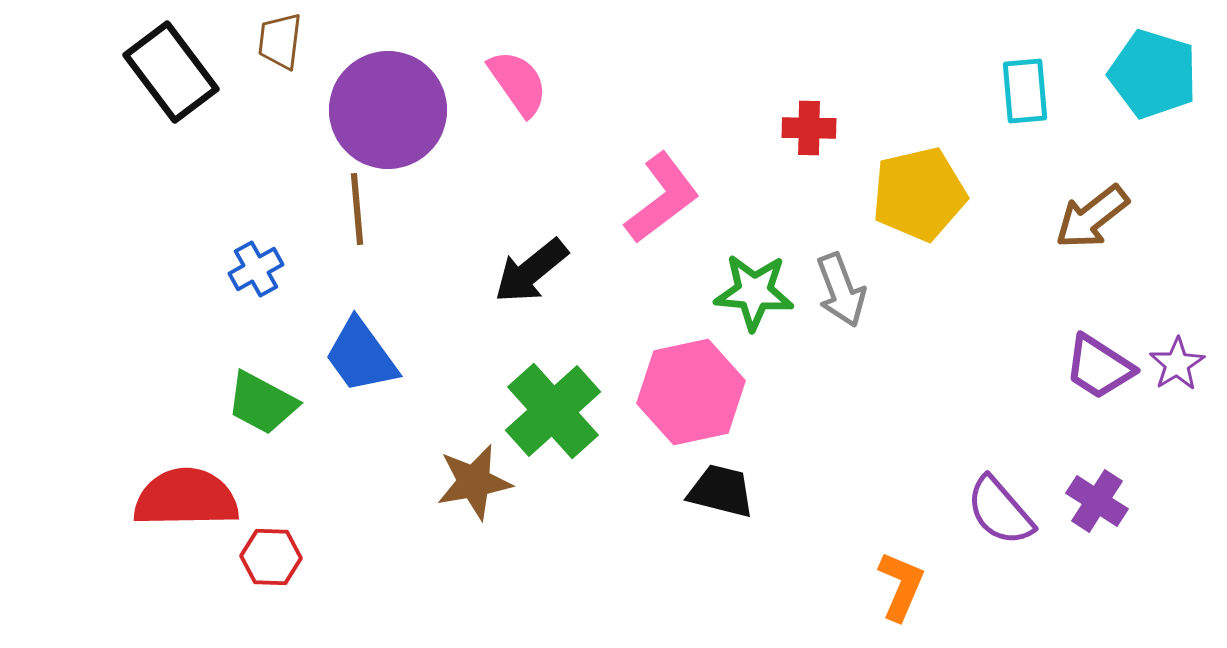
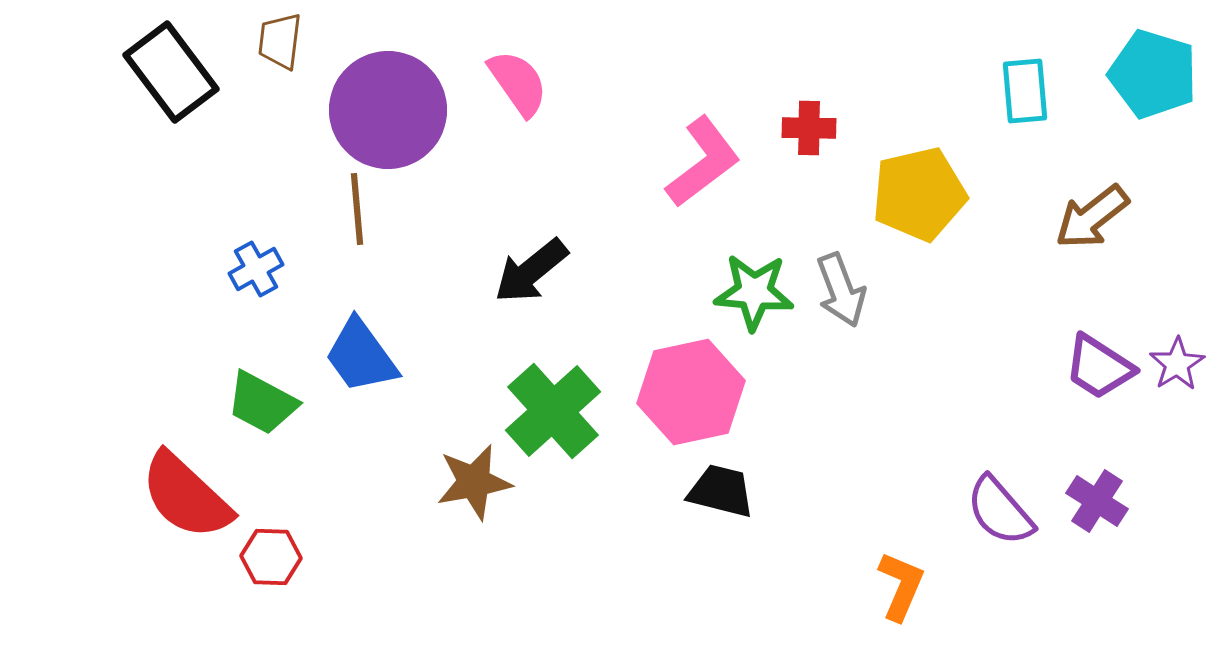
pink L-shape: moved 41 px right, 36 px up
red semicircle: moved 2 px up; rotated 136 degrees counterclockwise
